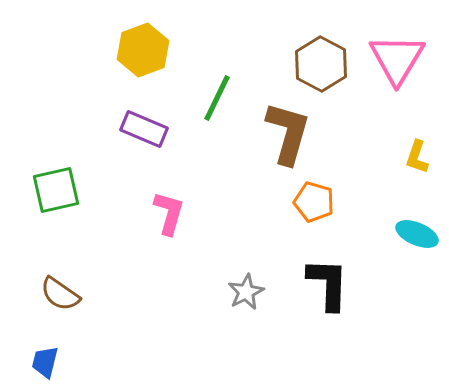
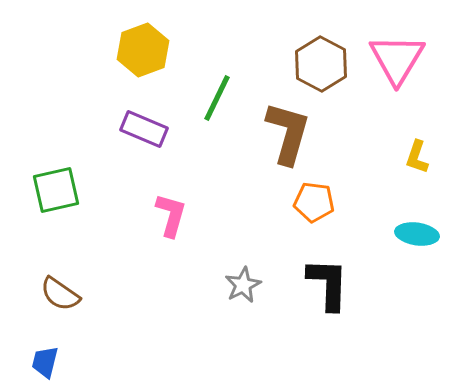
orange pentagon: rotated 9 degrees counterclockwise
pink L-shape: moved 2 px right, 2 px down
cyan ellipse: rotated 15 degrees counterclockwise
gray star: moved 3 px left, 7 px up
